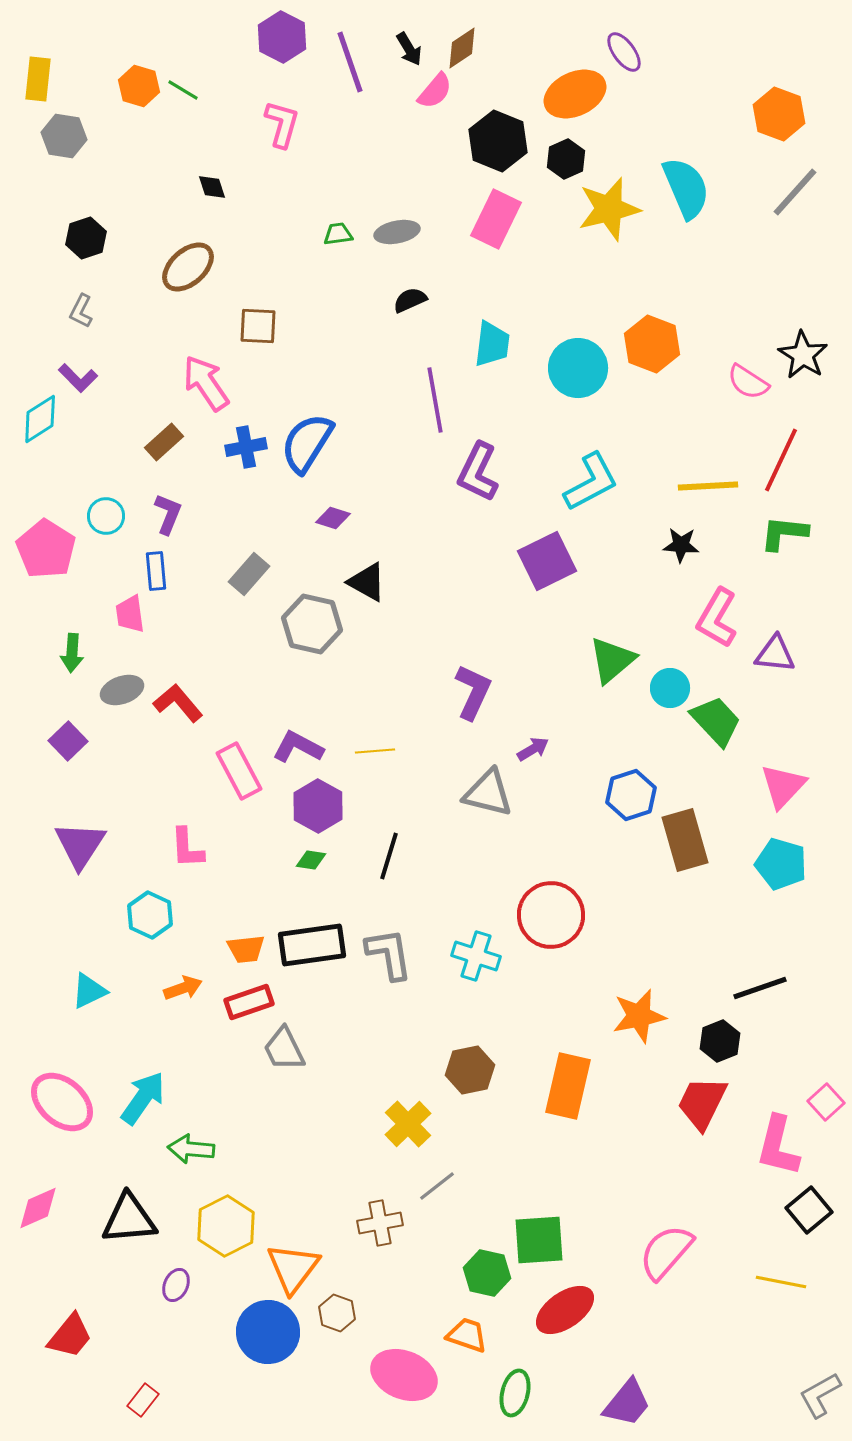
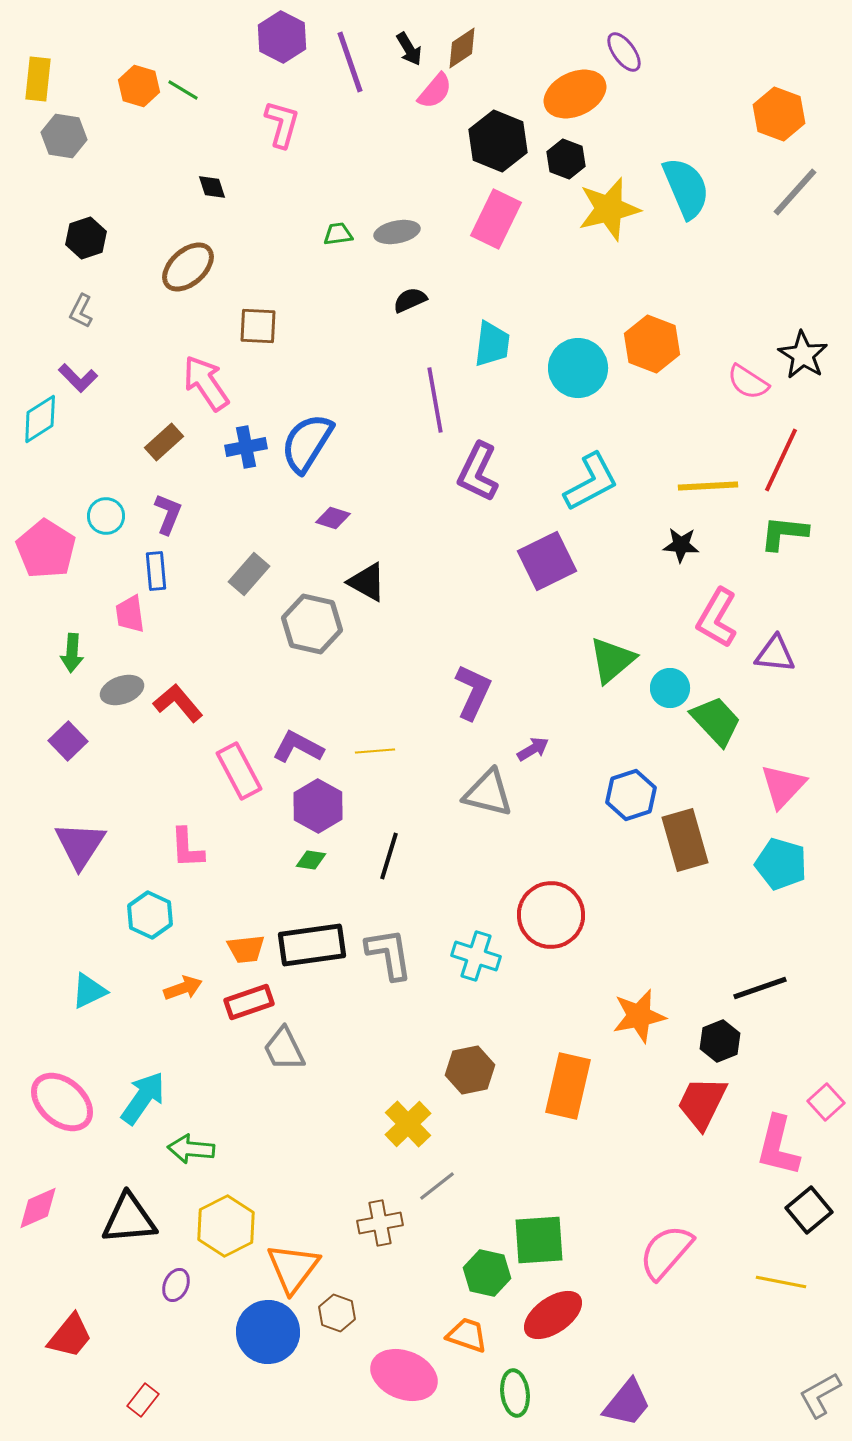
black hexagon at (566, 159): rotated 15 degrees counterclockwise
red ellipse at (565, 1310): moved 12 px left, 5 px down
green ellipse at (515, 1393): rotated 21 degrees counterclockwise
